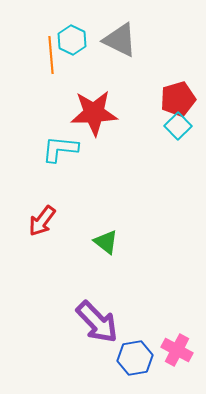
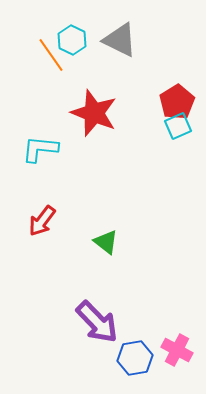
orange line: rotated 30 degrees counterclockwise
red pentagon: moved 1 px left, 3 px down; rotated 16 degrees counterclockwise
red star: rotated 24 degrees clockwise
cyan square: rotated 20 degrees clockwise
cyan L-shape: moved 20 px left
